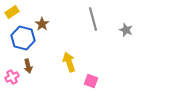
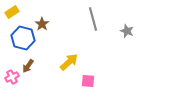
gray star: moved 1 px right, 1 px down
yellow arrow: rotated 66 degrees clockwise
brown arrow: rotated 48 degrees clockwise
pink square: moved 3 px left; rotated 16 degrees counterclockwise
